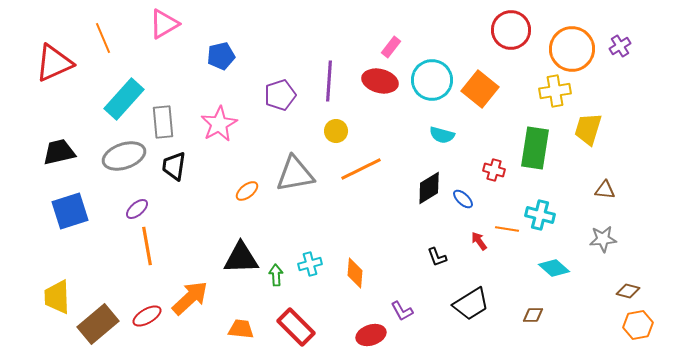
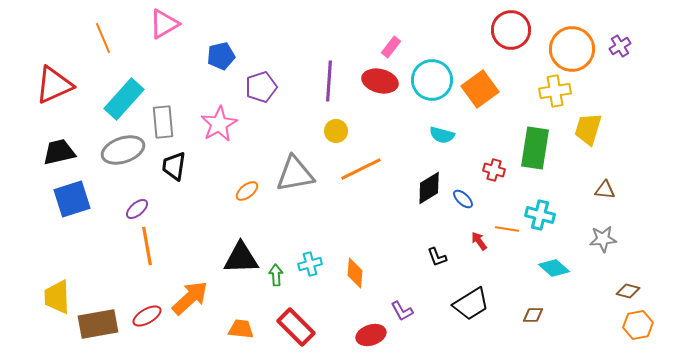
red triangle at (54, 63): moved 22 px down
orange square at (480, 89): rotated 15 degrees clockwise
purple pentagon at (280, 95): moved 19 px left, 8 px up
gray ellipse at (124, 156): moved 1 px left, 6 px up
blue square at (70, 211): moved 2 px right, 12 px up
brown rectangle at (98, 324): rotated 30 degrees clockwise
